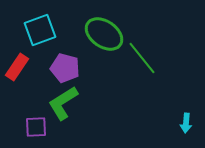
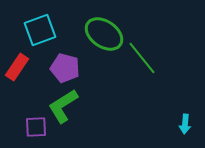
green L-shape: moved 3 px down
cyan arrow: moved 1 px left, 1 px down
